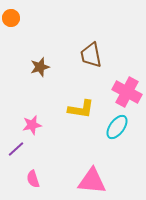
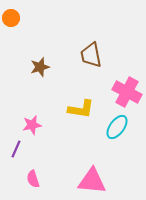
purple line: rotated 24 degrees counterclockwise
